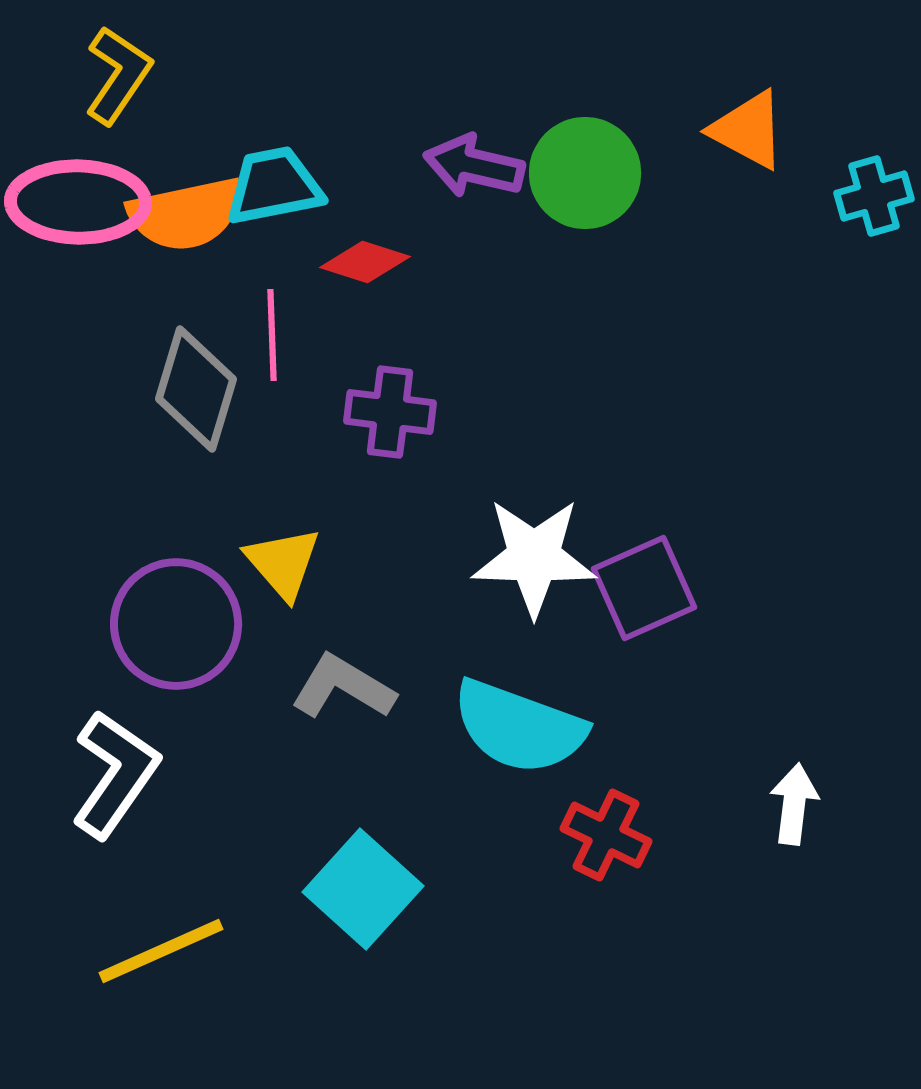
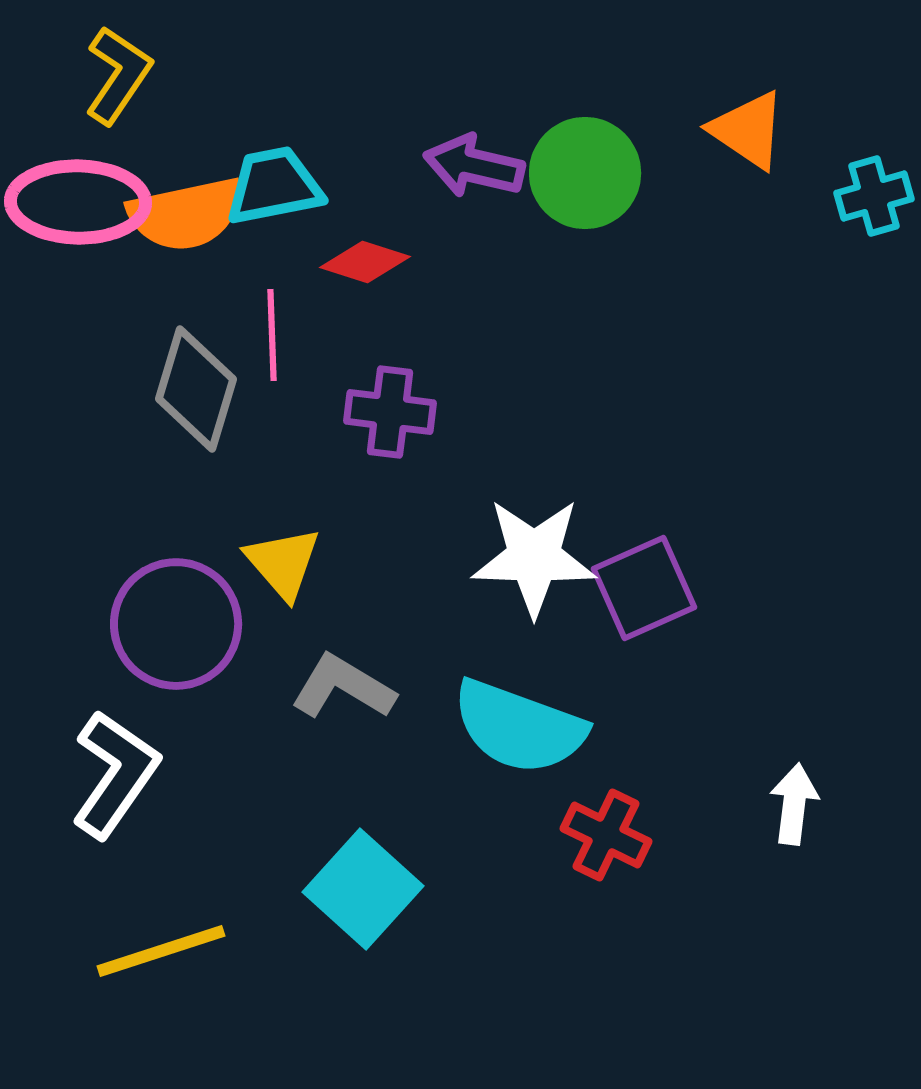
orange triangle: rotated 6 degrees clockwise
yellow line: rotated 6 degrees clockwise
